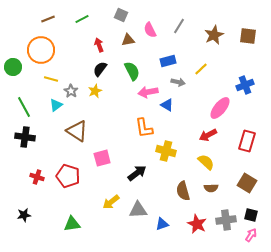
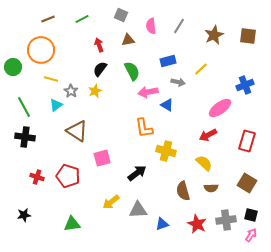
pink semicircle at (150, 30): moved 1 px right, 4 px up; rotated 21 degrees clockwise
pink ellipse at (220, 108): rotated 15 degrees clockwise
yellow semicircle at (206, 162): moved 2 px left, 1 px down
